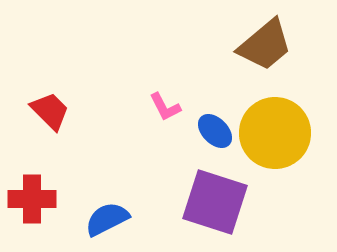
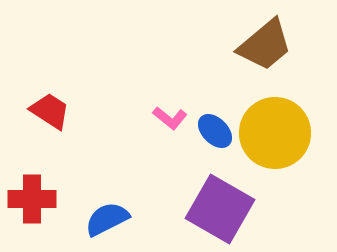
pink L-shape: moved 5 px right, 11 px down; rotated 24 degrees counterclockwise
red trapezoid: rotated 12 degrees counterclockwise
purple square: moved 5 px right, 7 px down; rotated 12 degrees clockwise
